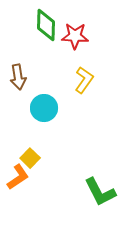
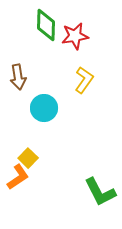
red star: rotated 12 degrees counterclockwise
yellow square: moved 2 px left
